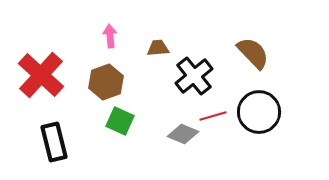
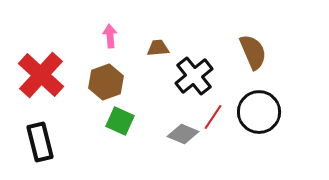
brown semicircle: moved 1 px up; rotated 21 degrees clockwise
red line: moved 1 px down; rotated 40 degrees counterclockwise
black rectangle: moved 14 px left
